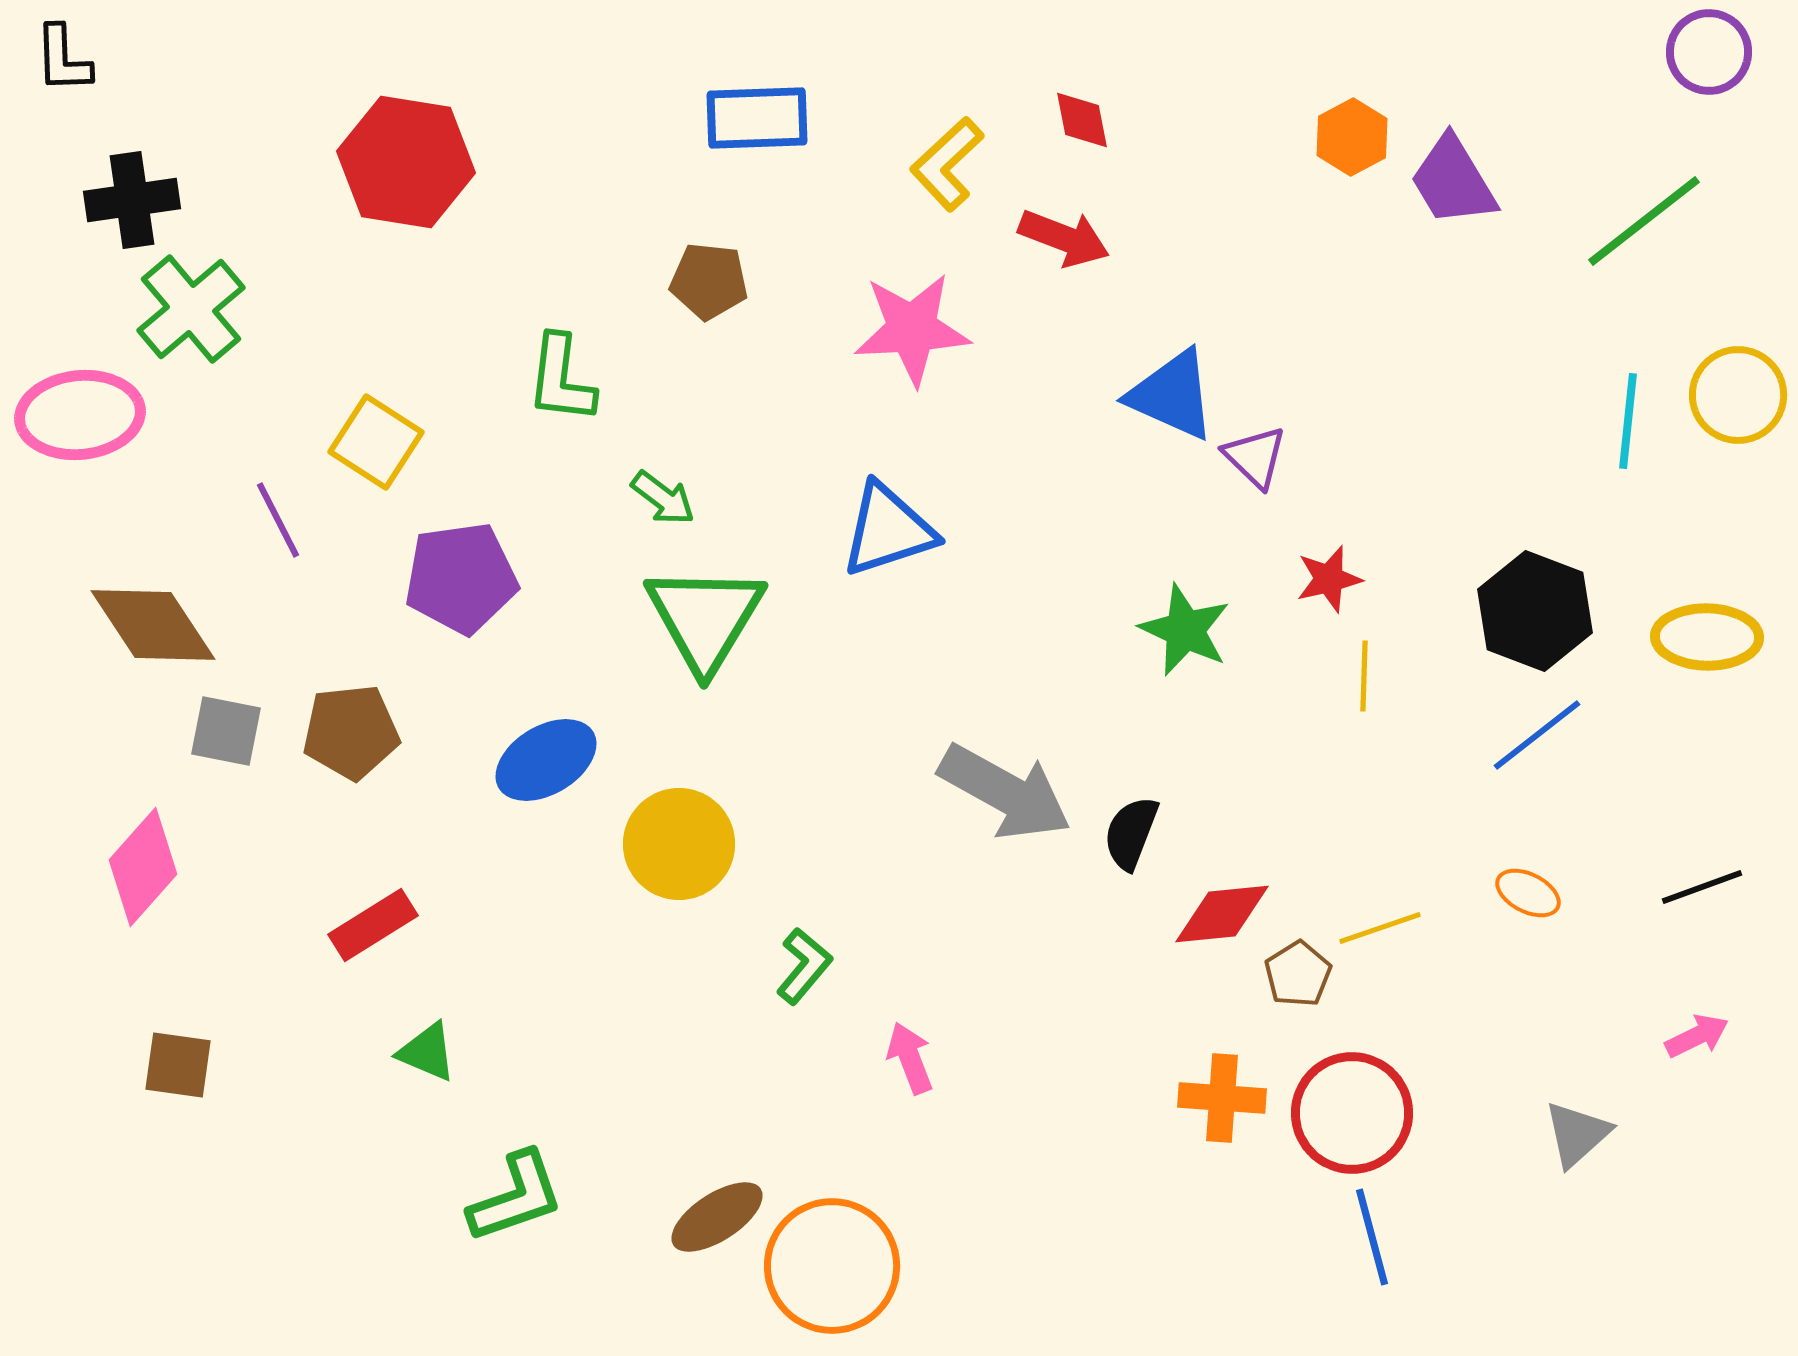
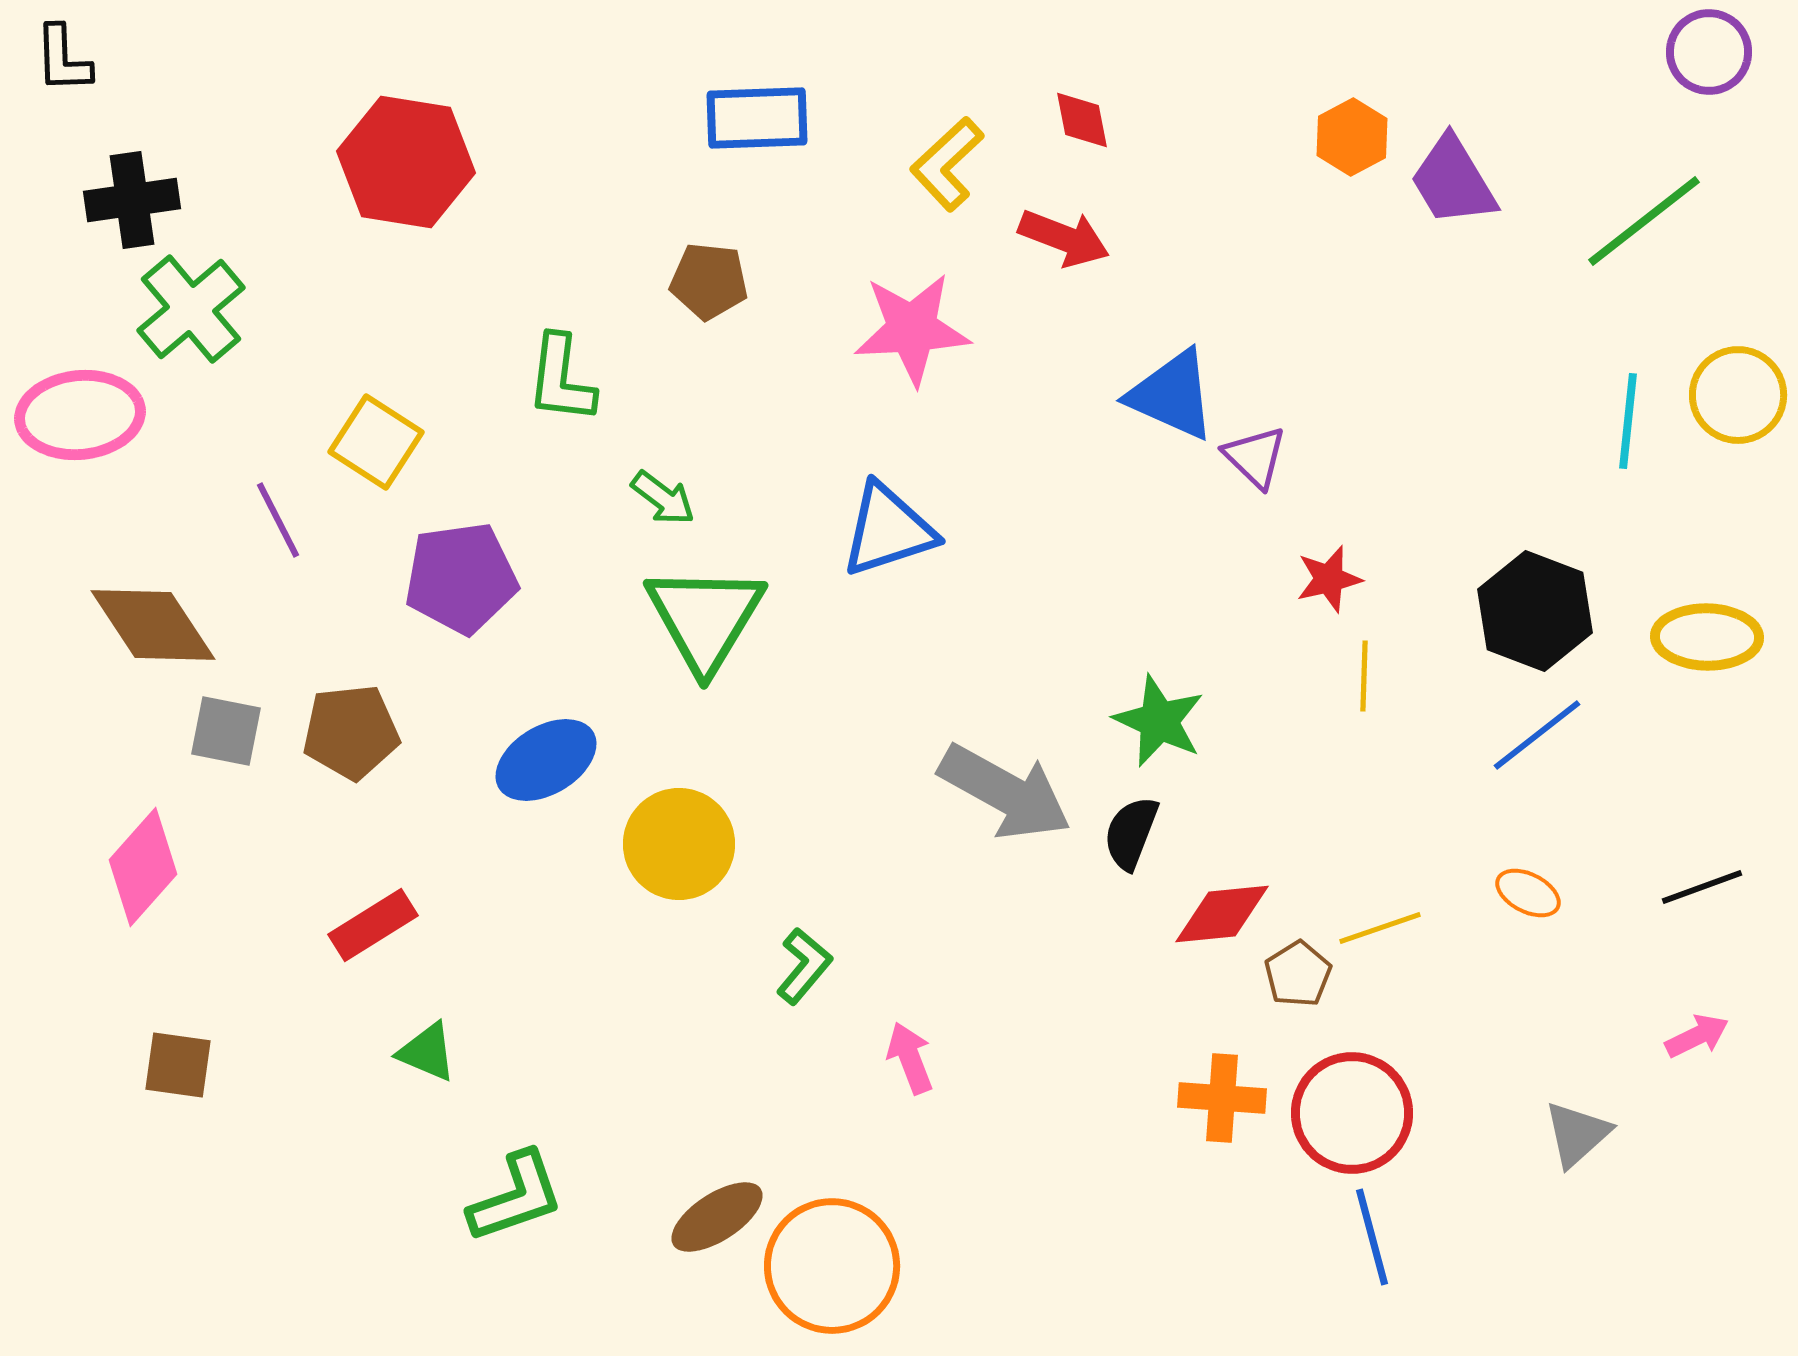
green star at (1185, 630): moved 26 px left, 91 px down
